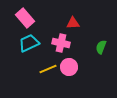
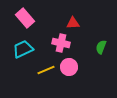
cyan trapezoid: moved 6 px left, 6 px down
yellow line: moved 2 px left, 1 px down
